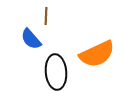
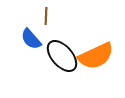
orange semicircle: moved 1 px left, 2 px down
black ellipse: moved 6 px right, 16 px up; rotated 36 degrees counterclockwise
